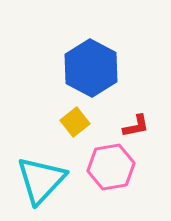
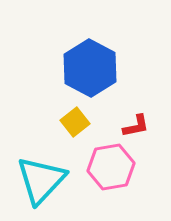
blue hexagon: moved 1 px left
